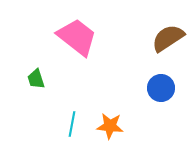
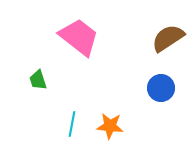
pink trapezoid: moved 2 px right
green trapezoid: moved 2 px right, 1 px down
